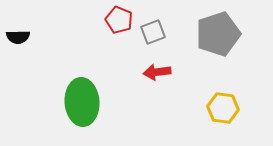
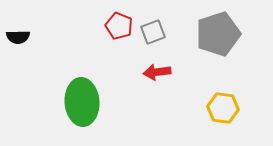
red pentagon: moved 6 px down
